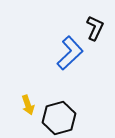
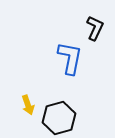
blue L-shape: moved 5 px down; rotated 36 degrees counterclockwise
